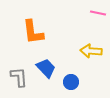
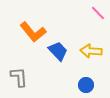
pink line: rotated 35 degrees clockwise
orange L-shape: rotated 32 degrees counterclockwise
blue trapezoid: moved 12 px right, 17 px up
blue circle: moved 15 px right, 3 px down
